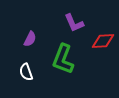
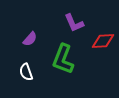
purple semicircle: rotated 14 degrees clockwise
